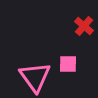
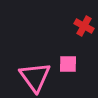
red cross: rotated 12 degrees counterclockwise
